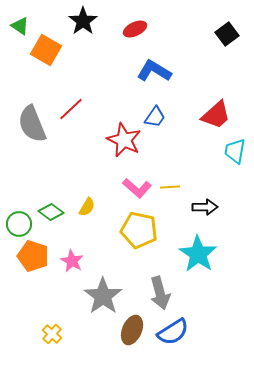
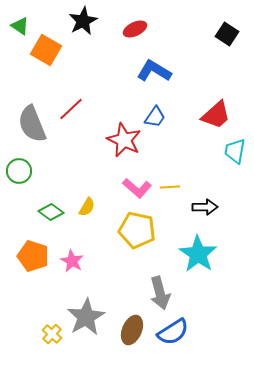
black star: rotated 8 degrees clockwise
black square: rotated 20 degrees counterclockwise
green circle: moved 53 px up
yellow pentagon: moved 2 px left
gray star: moved 17 px left, 21 px down; rotated 6 degrees clockwise
